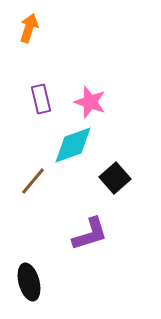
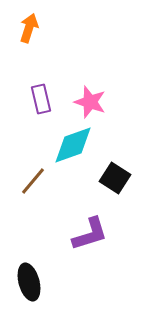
black square: rotated 16 degrees counterclockwise
